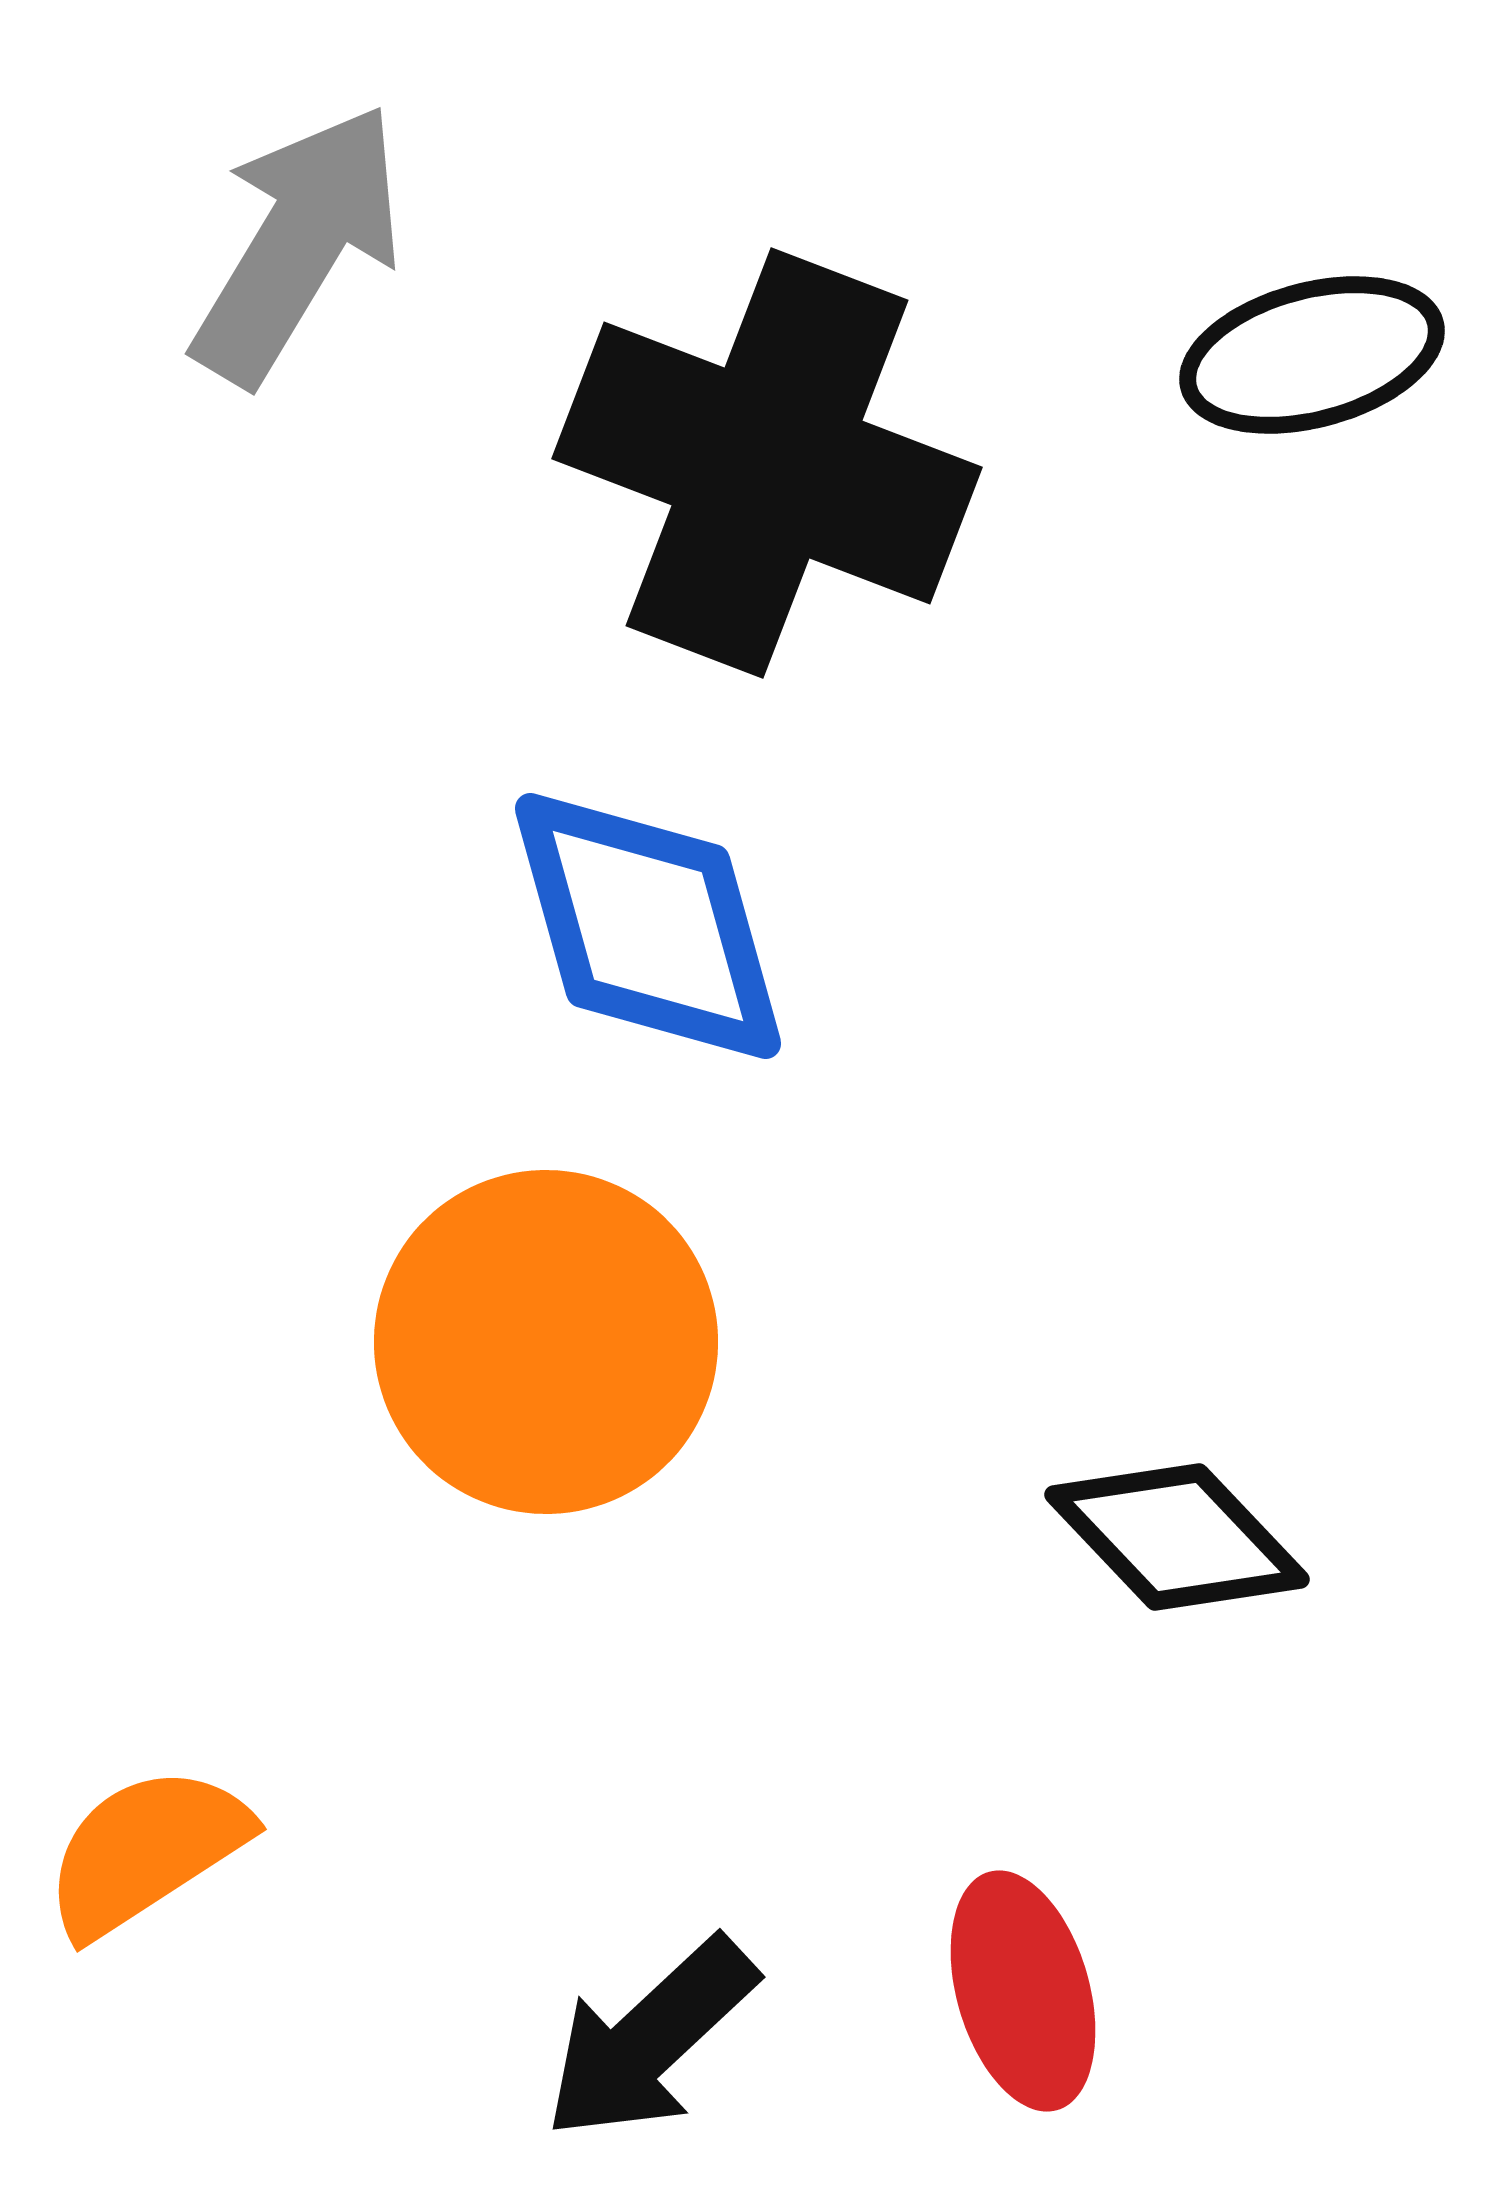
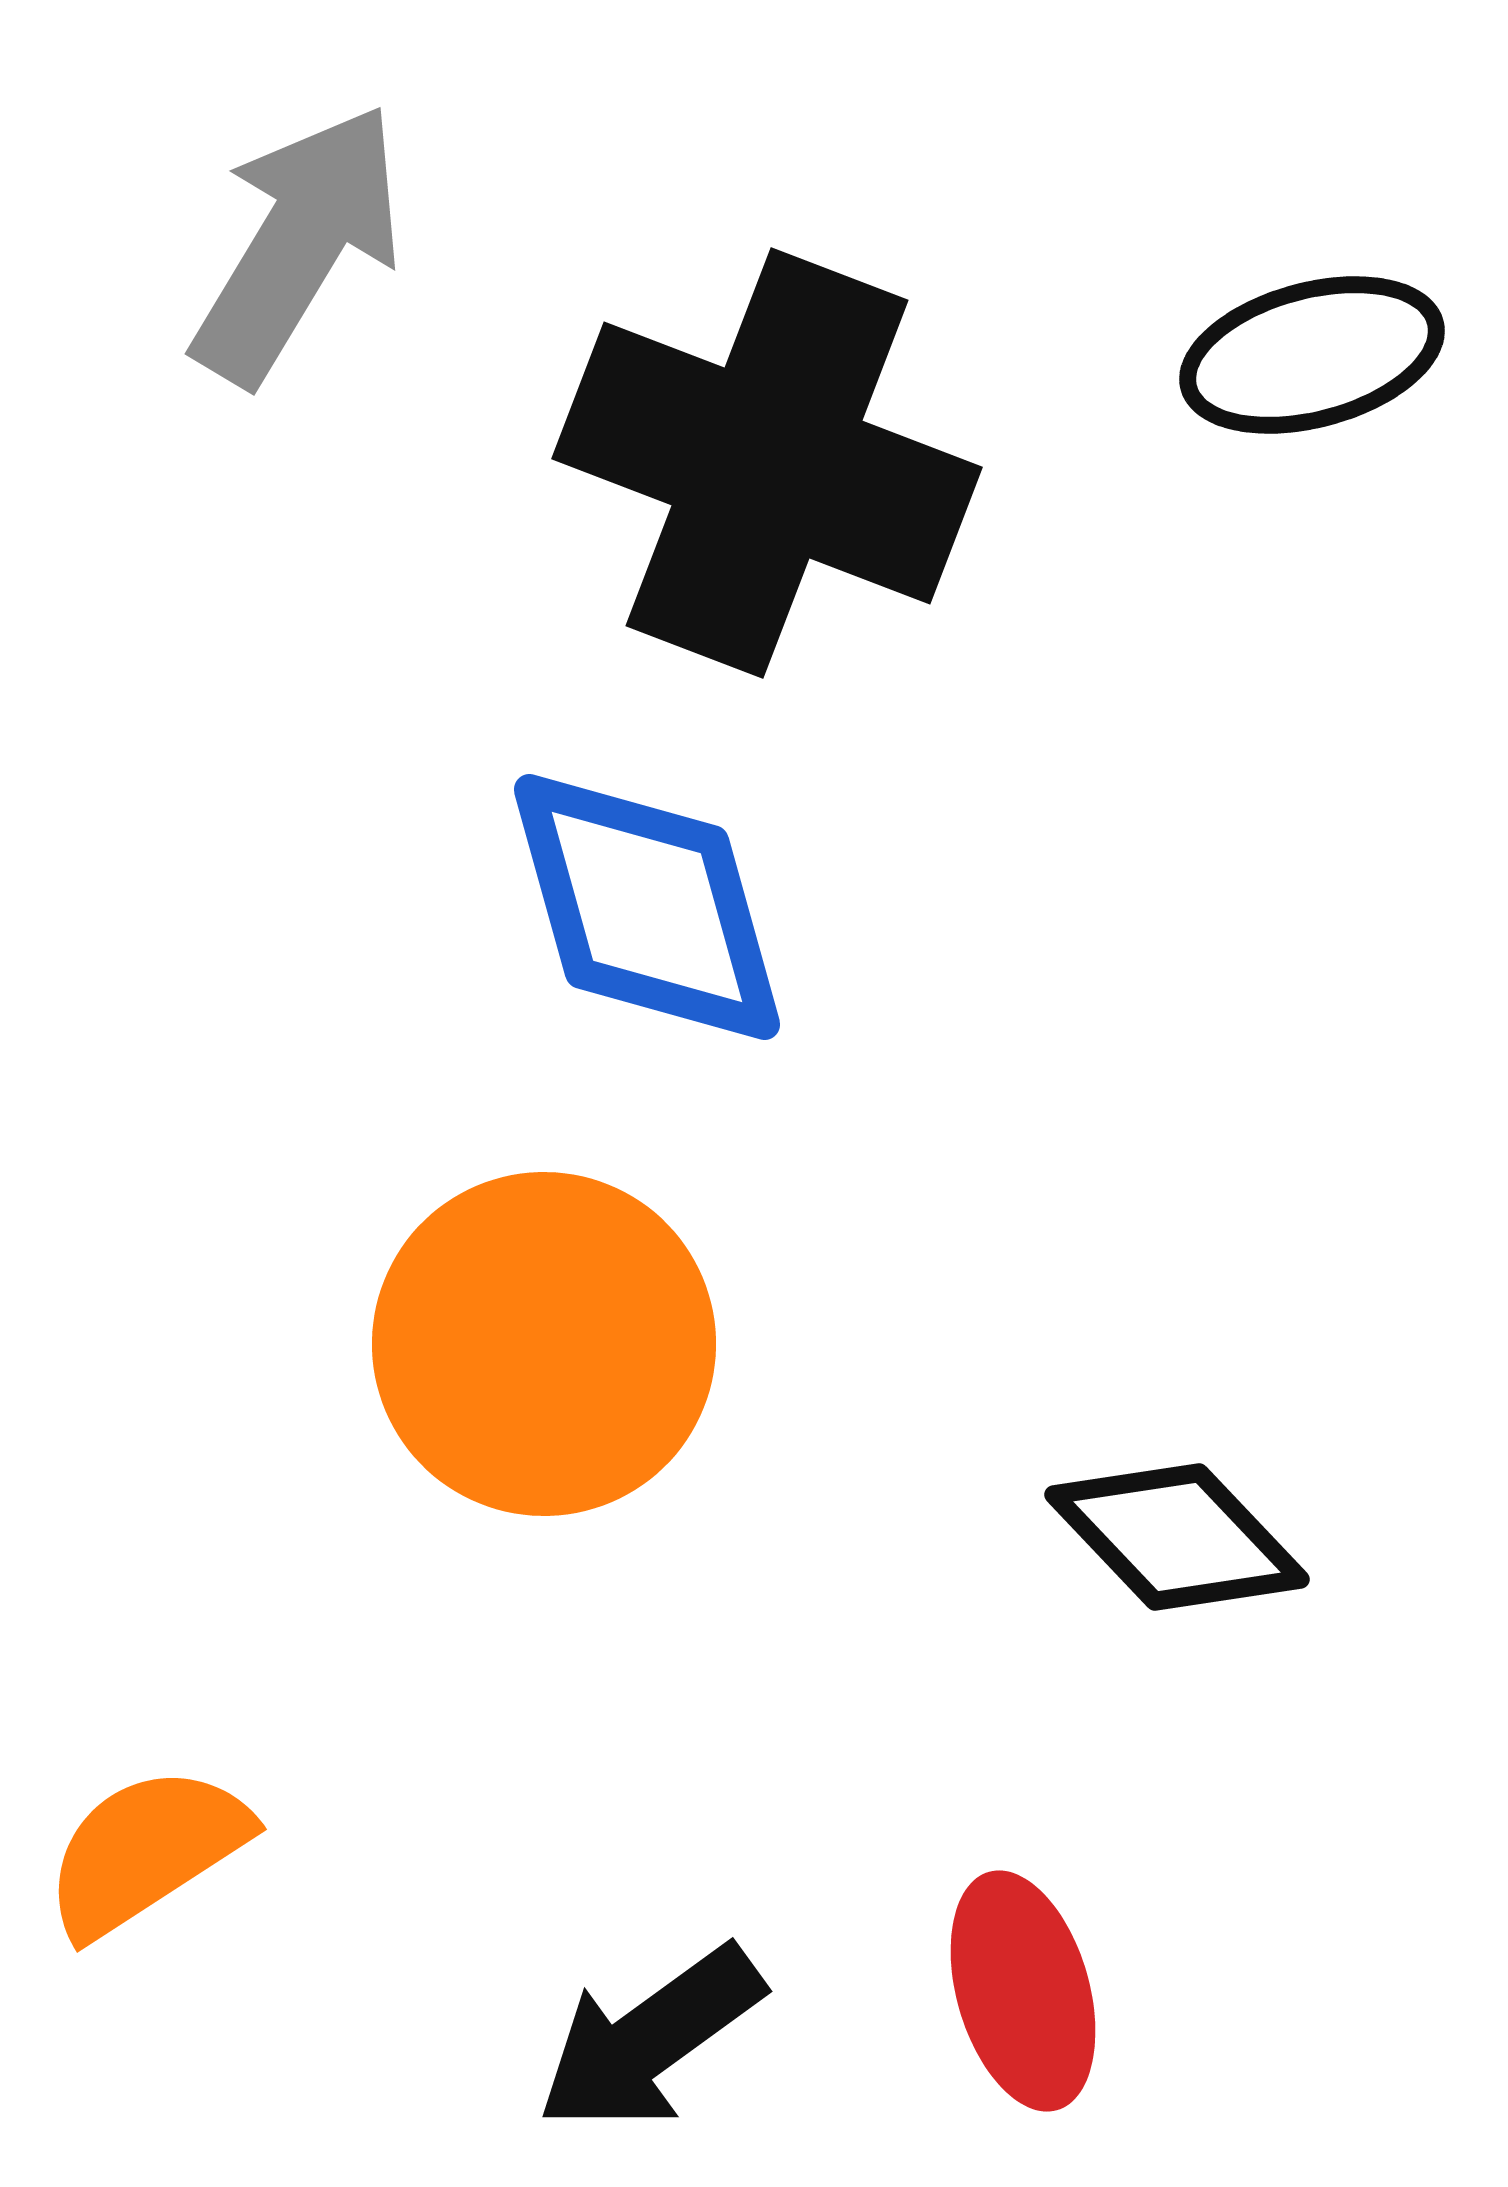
blue diamond: moved 1 px left, 19 px up
orange circle: moved 2 px left, 2 px down
black arrow: rotated 7 degrees clockwise
